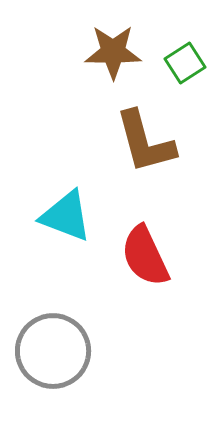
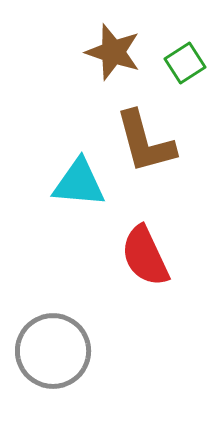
brown star: rotated 18 degrees clockwise
cyan triangle: moved 13 px right, 33 px up; rotated 16 degrees counterclockwise
